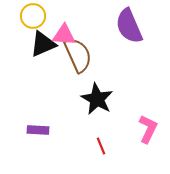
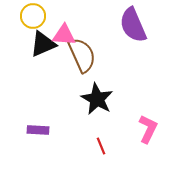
purple semicircle: moved 4 px right, 1 px up
brown semicircle: moved 4 px right
